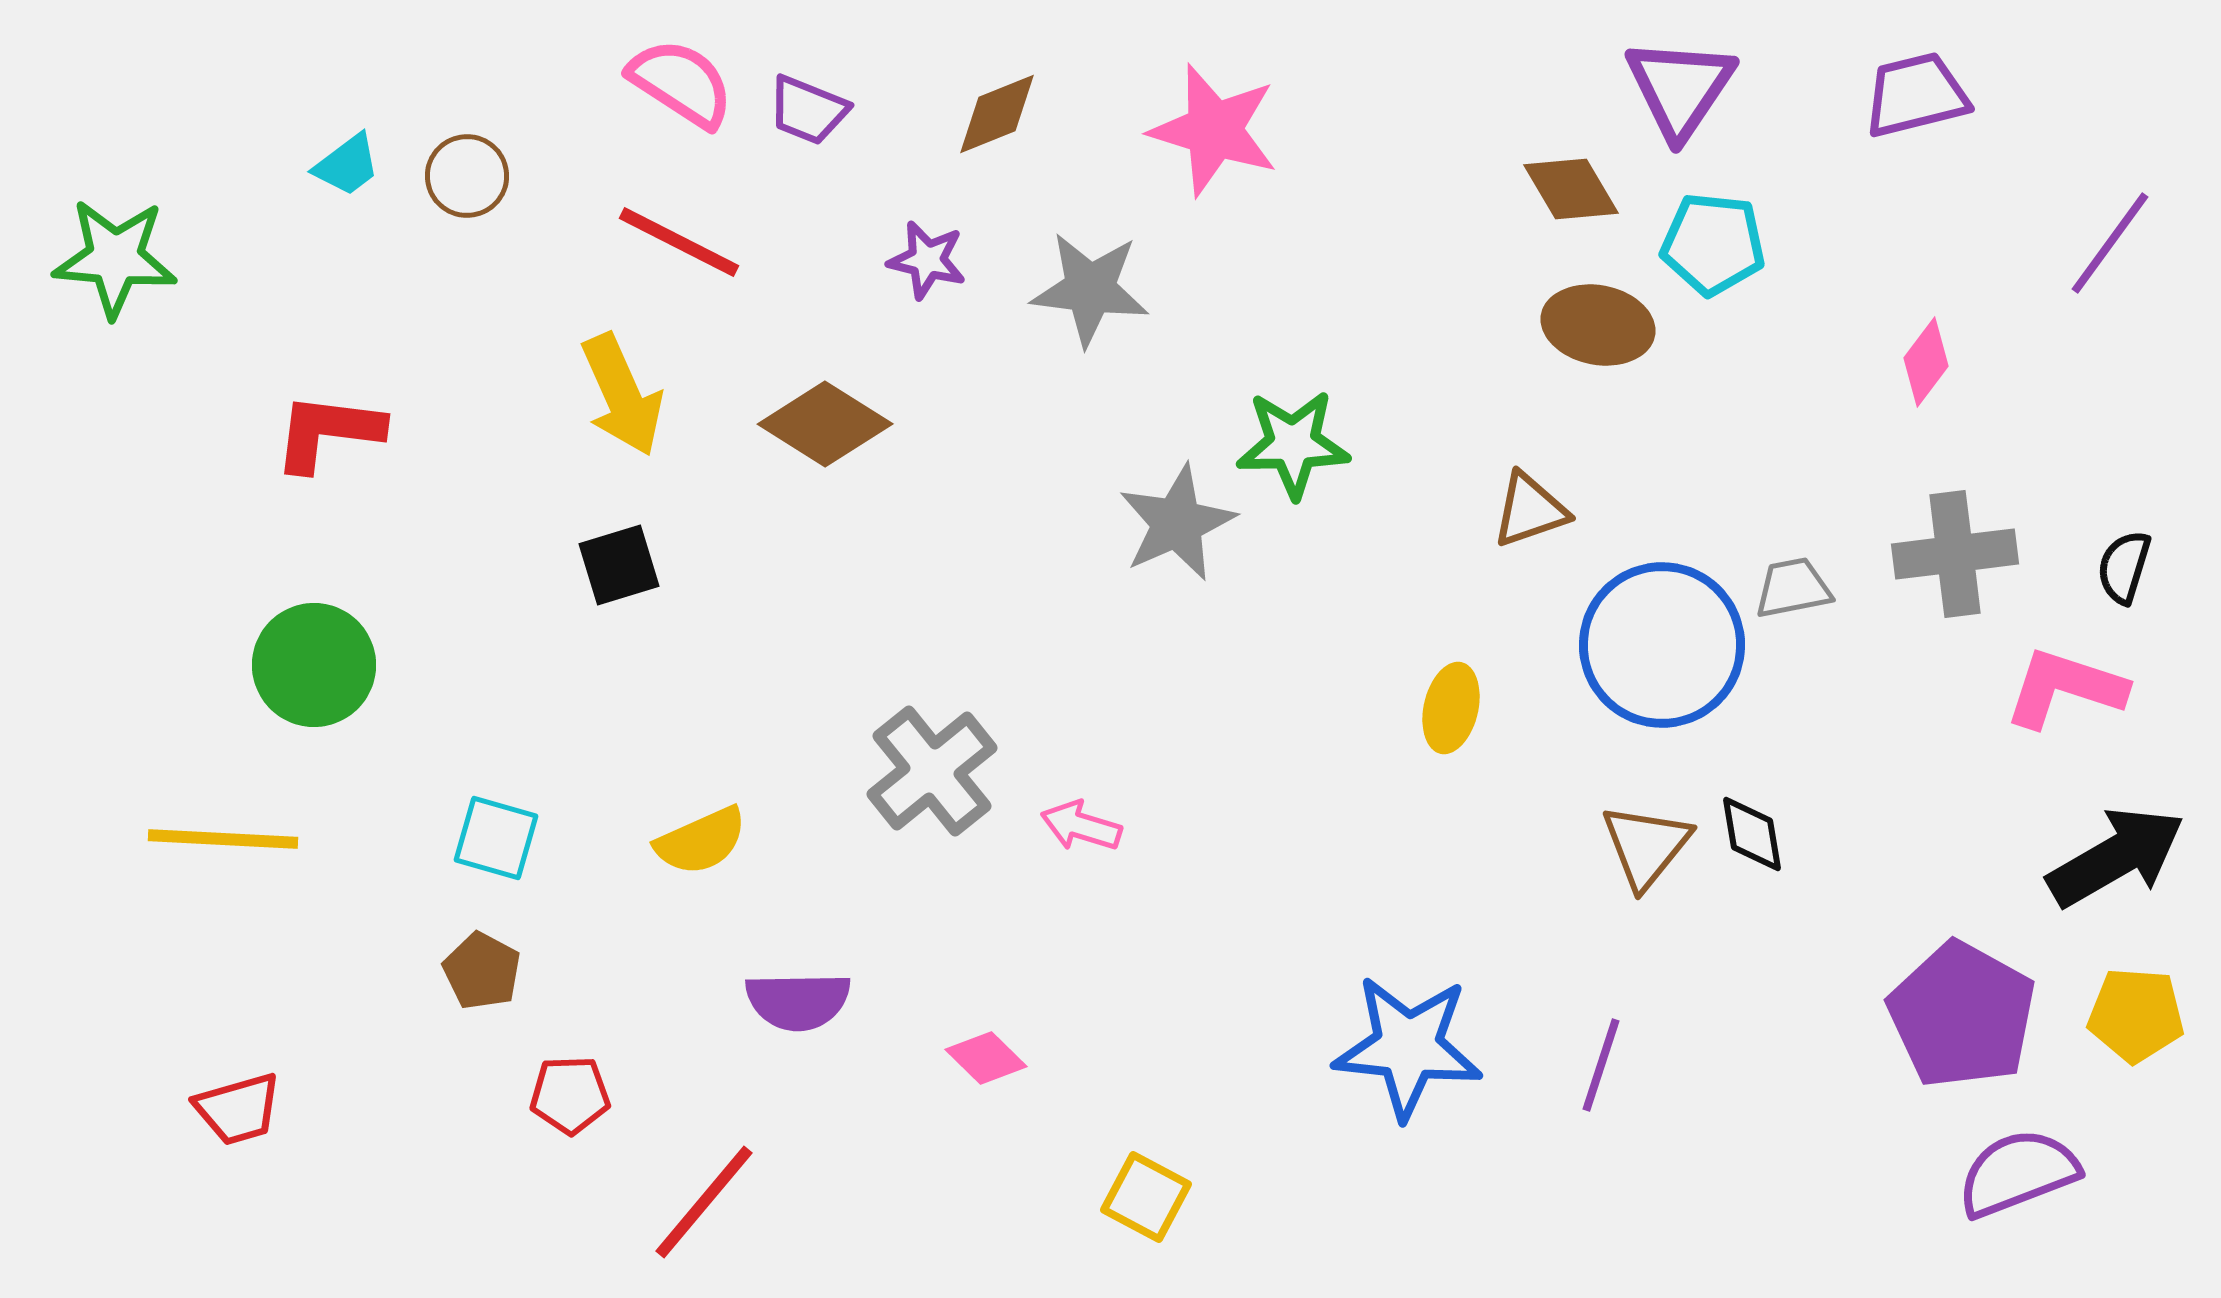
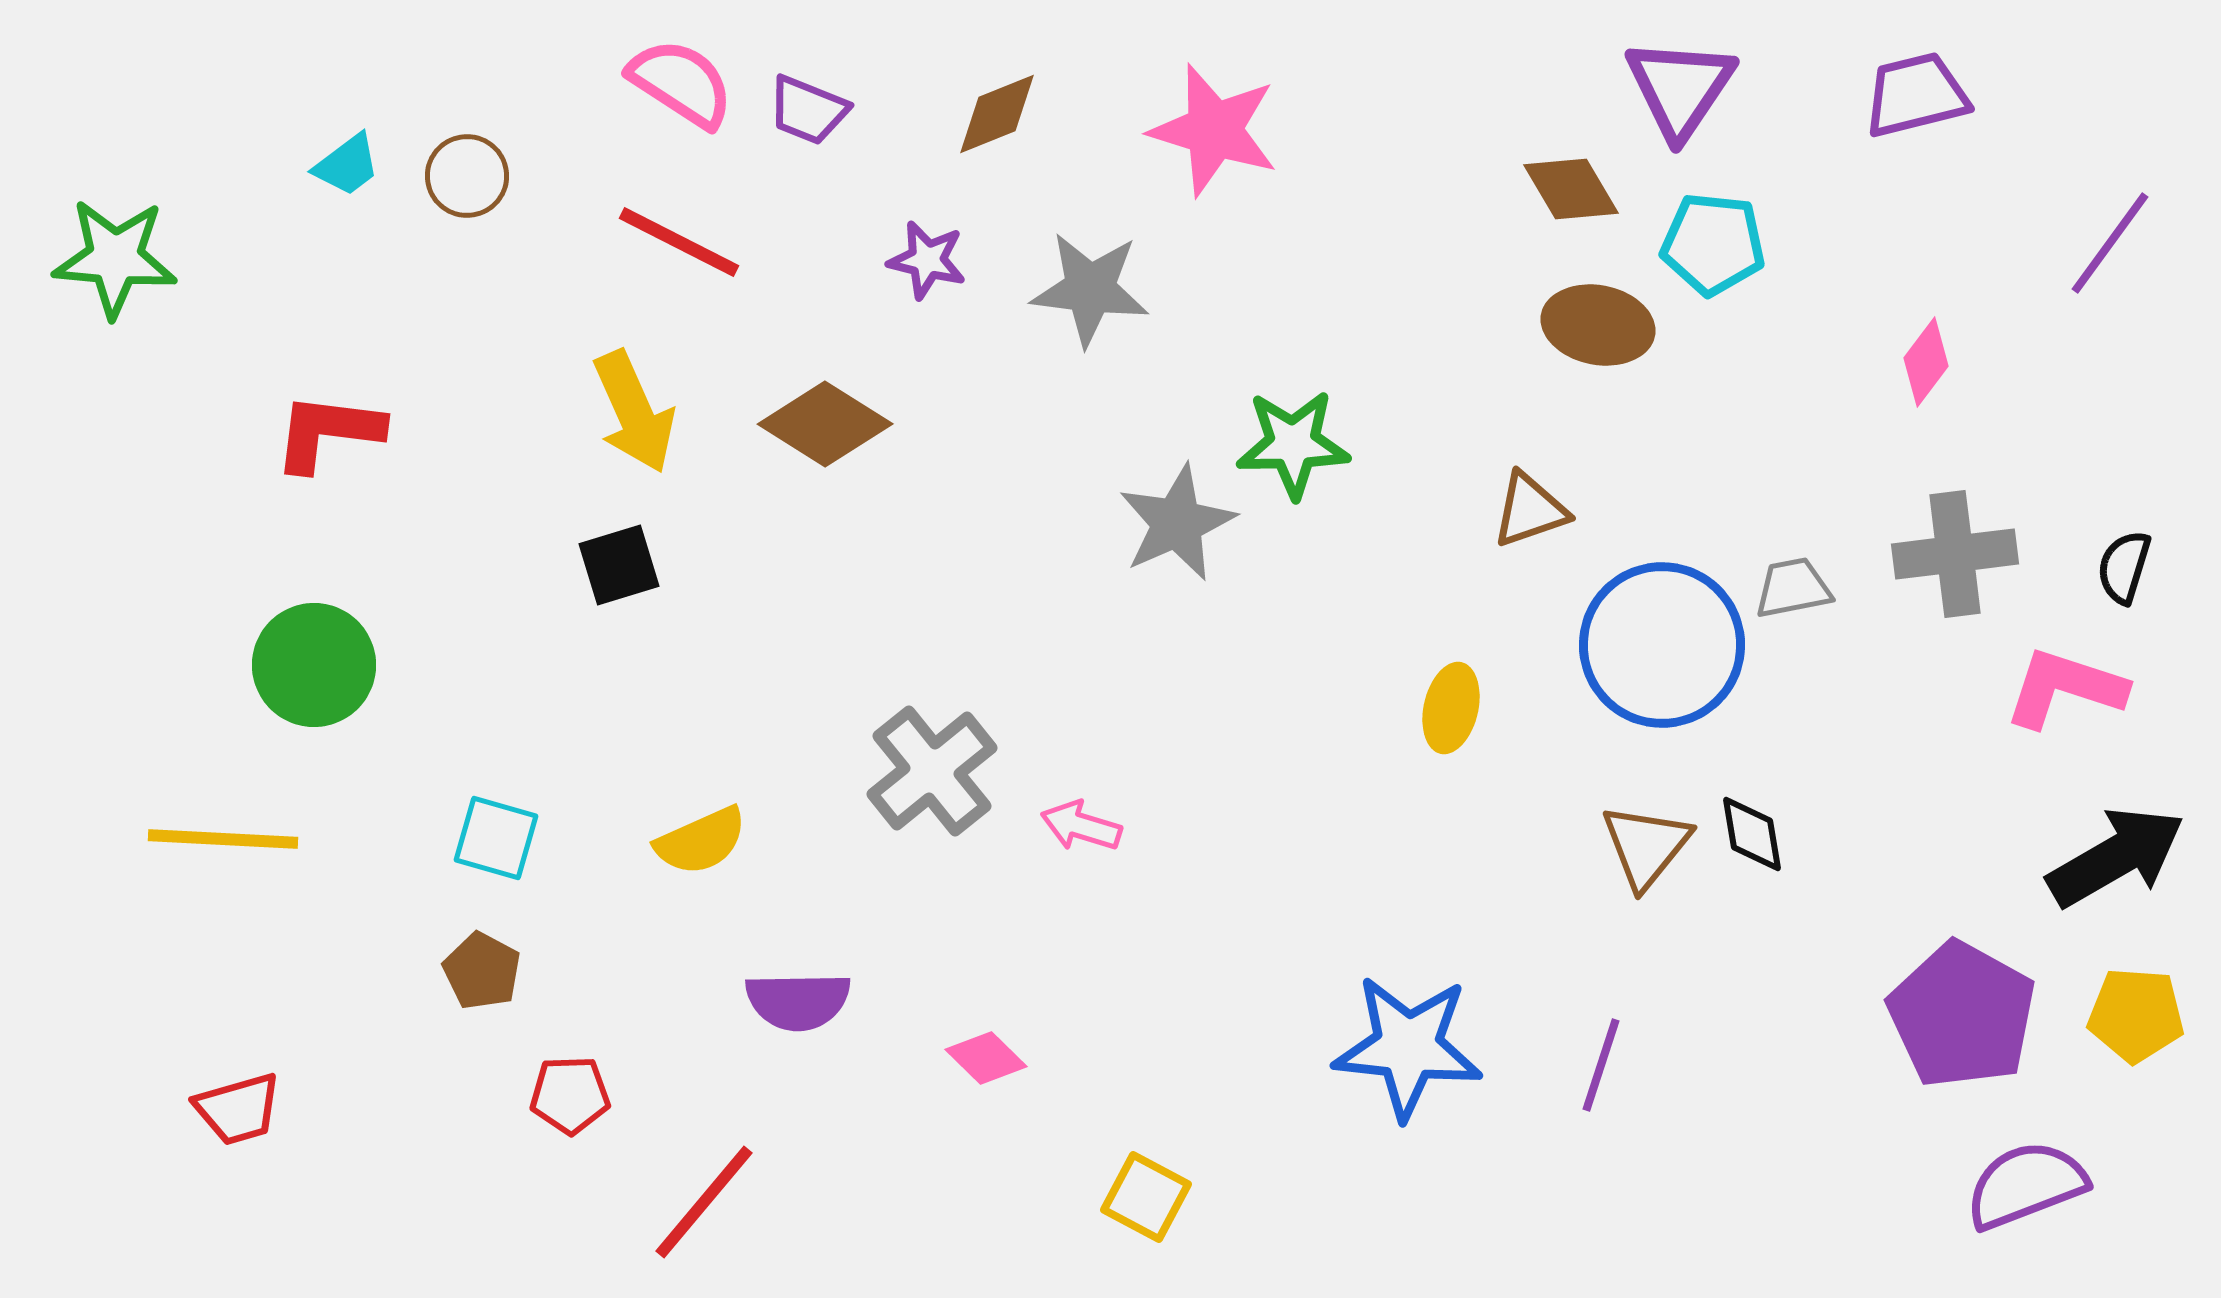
yellow arrow at (622, 395): moved 12 px right, 17 px down
purple semicircle at (2018, 1173): moved 8 px right, 12 px down
